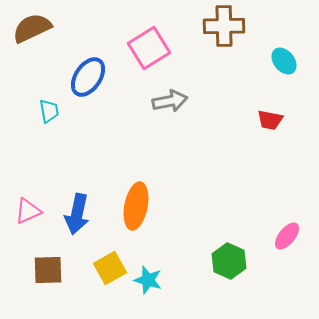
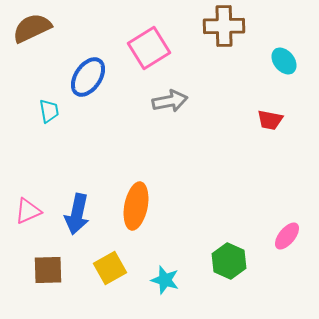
cyan star: moved 17 px right
